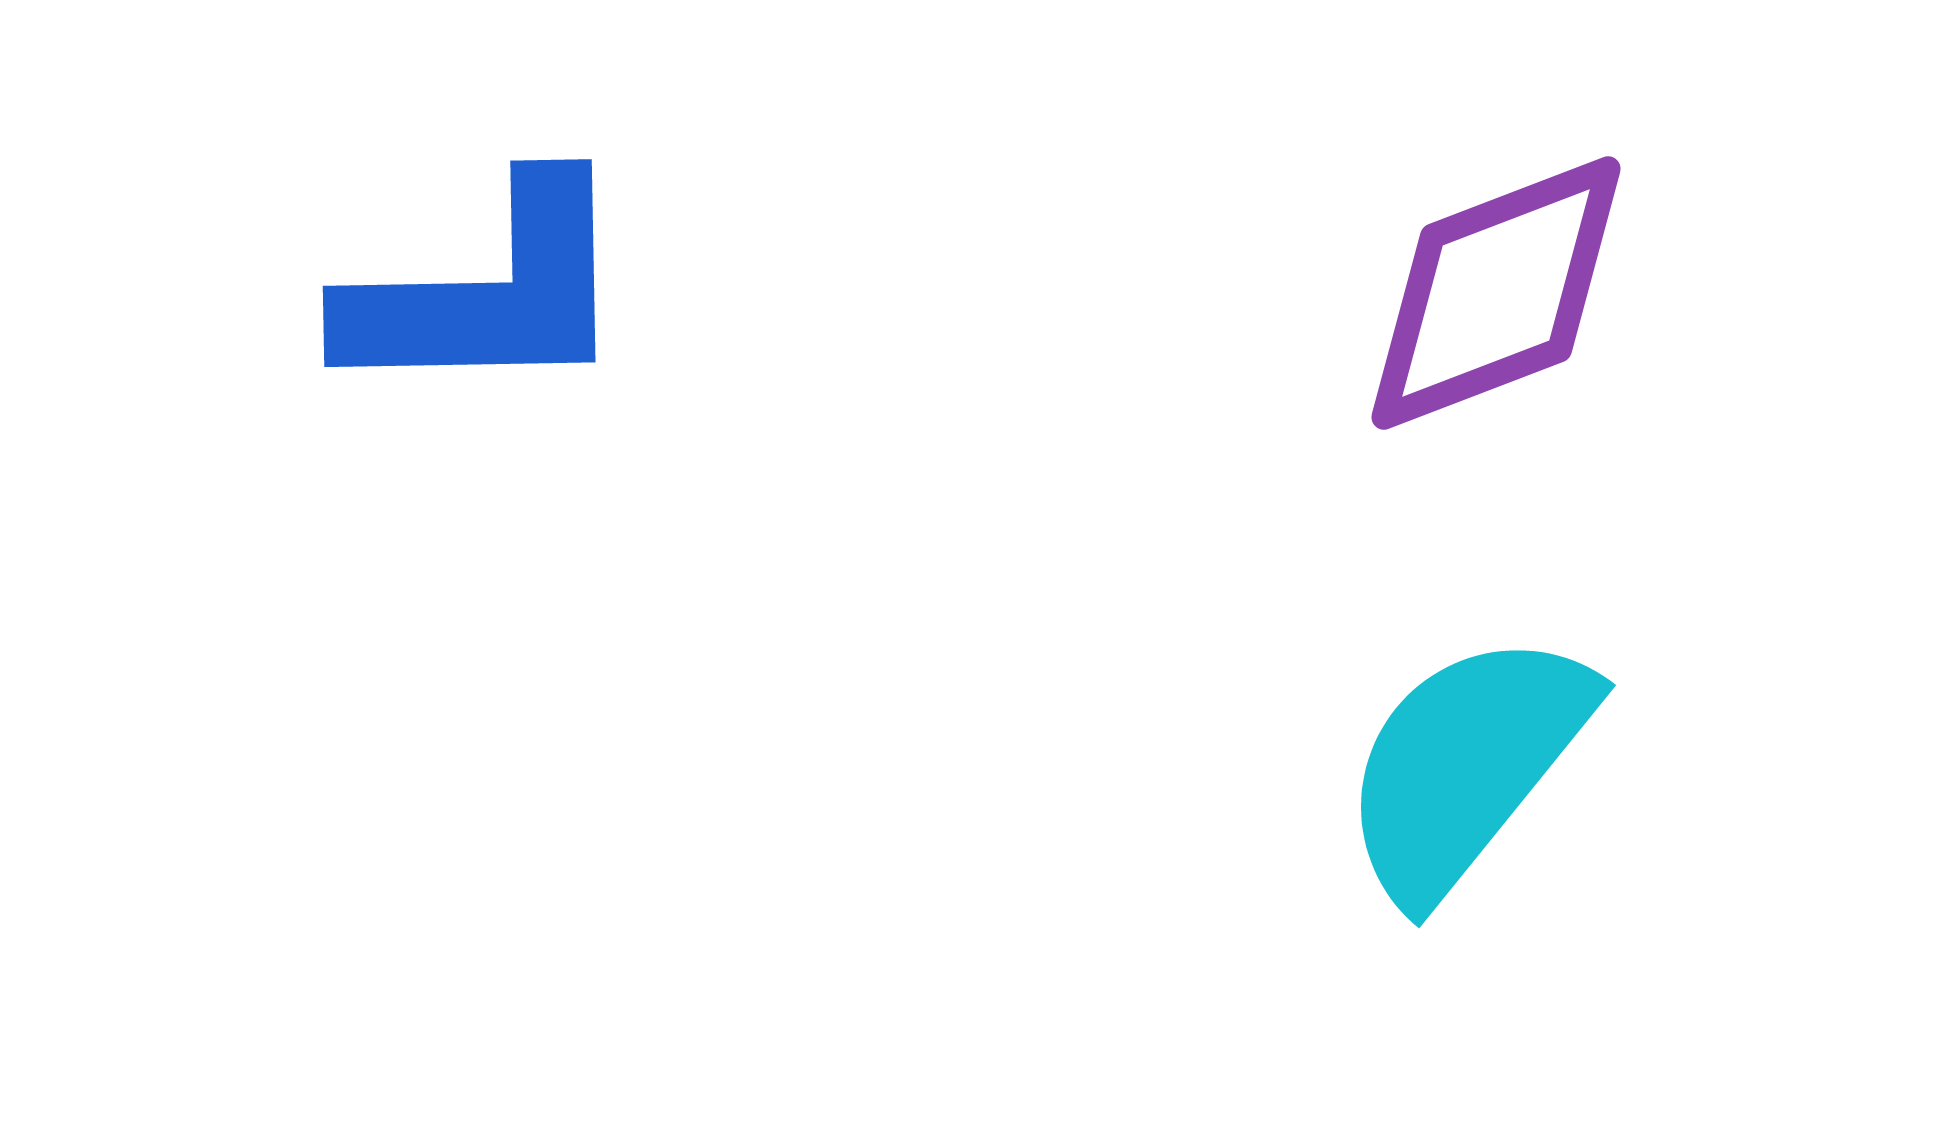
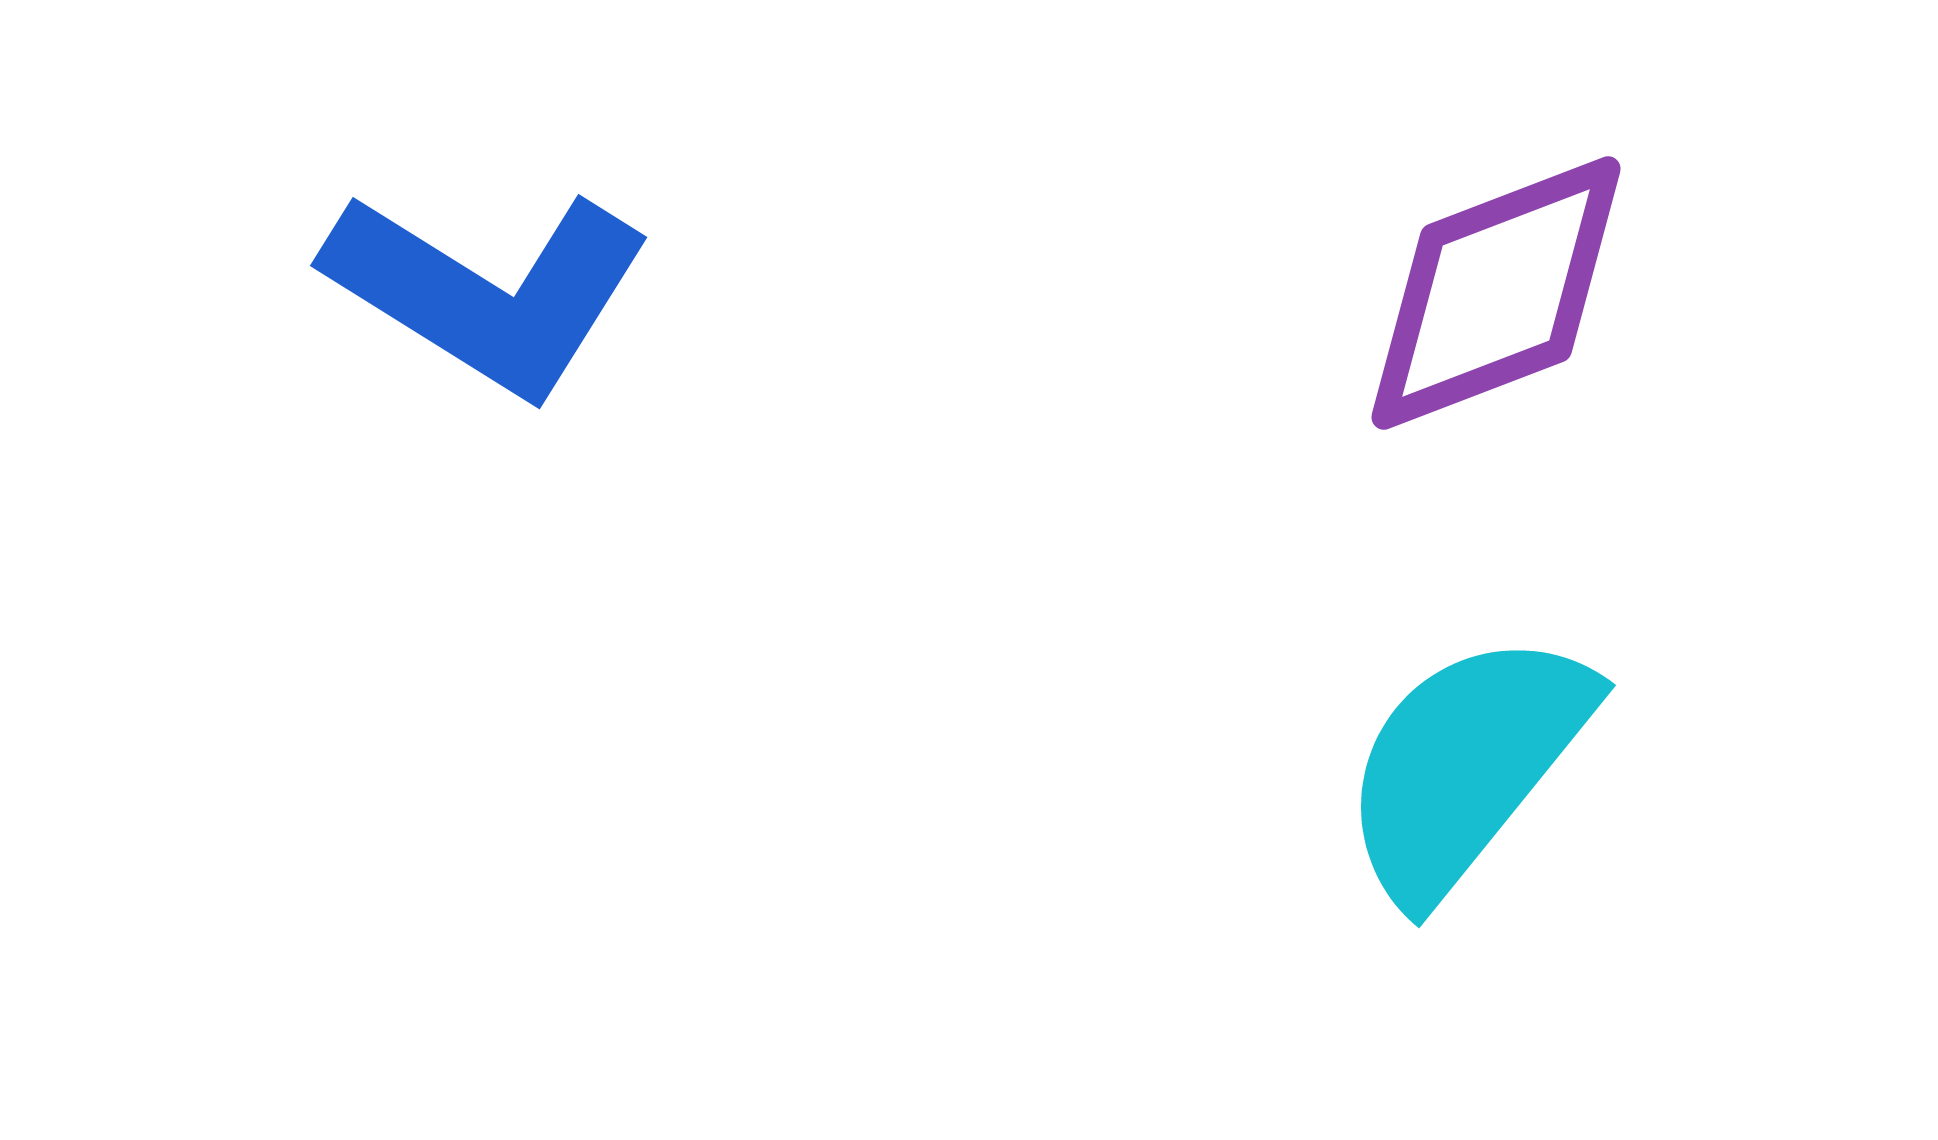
blue L-shape: rotated 33 degrees clockwise
